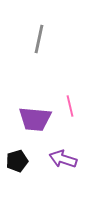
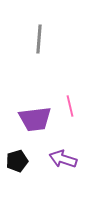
gray line: rotated 8 degrees counterclockwise
purple trapezoid: rotated 12 degrees counterclockwise
